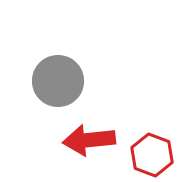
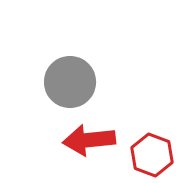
gray circle: moved 12 px right, 1 px down
